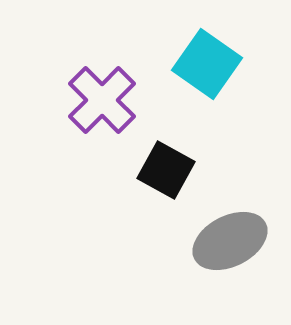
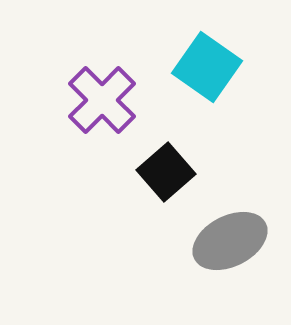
cyan square: moved 3 px down
black square: moved 2 px down; rotated 20 degrees clockwise
